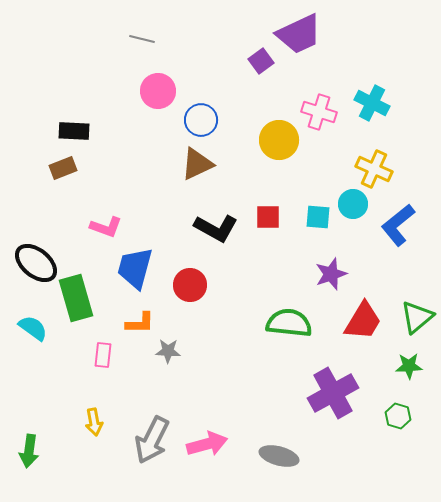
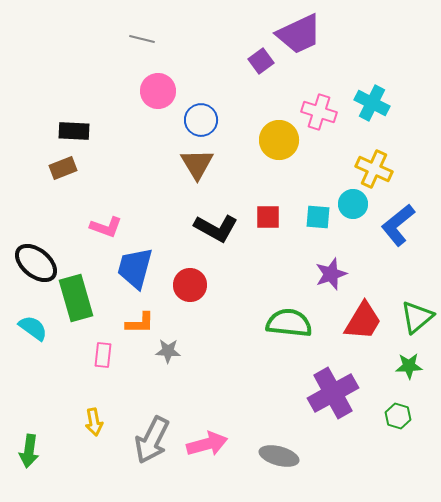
brown triangle: rotated 36 degrees counterclockwise
